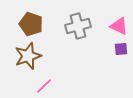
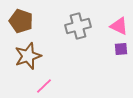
brown pentagon: moved 10 px left, 3 px up
